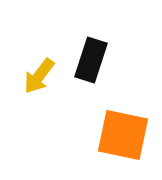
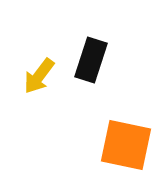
orange square: moved 3 px right, 10 px down
